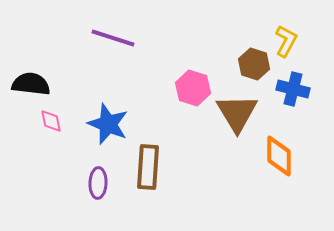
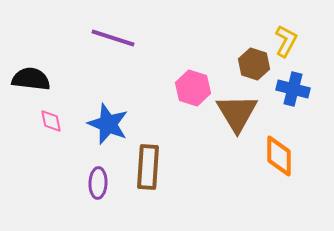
black semicircle: moved 5 px up
